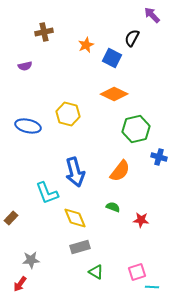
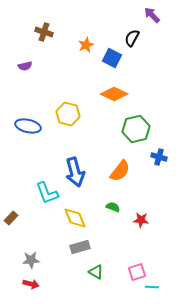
brown cross: rotated 30 degrees clockwise
red arrow: moved 11 px right; rotated 112 degrees counterclockwise
